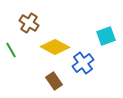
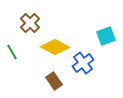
brown cross: moved 1 px right; rotated 12 degrees clockwise
green line: moved 1 px right, 2 px down
